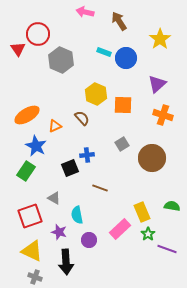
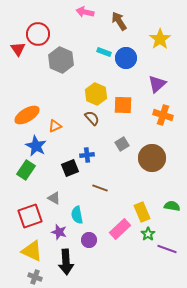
brown semicircle: moved 10 px right
green rectangle: moved 1 px up
